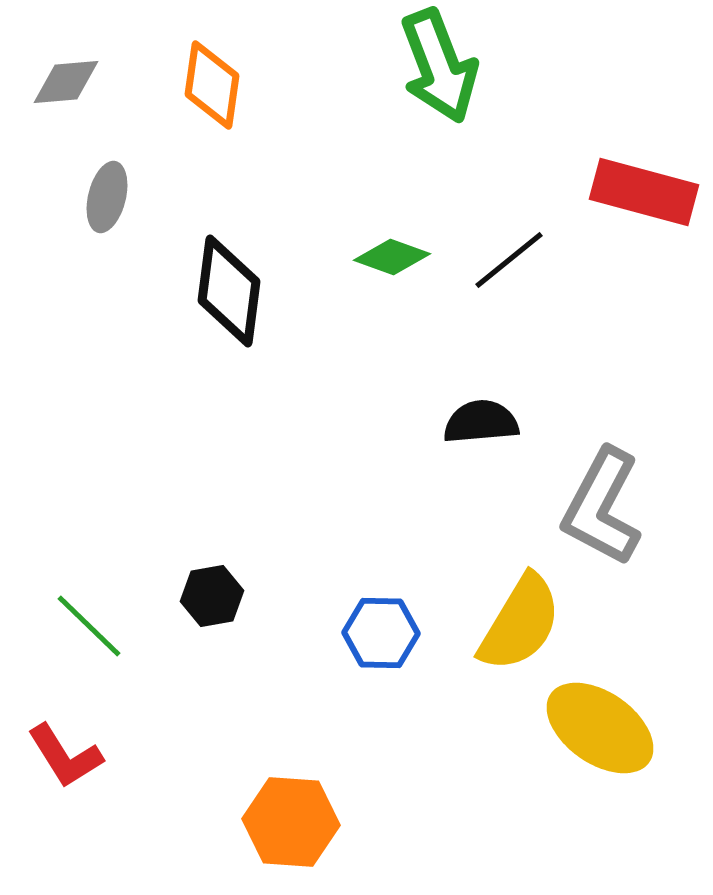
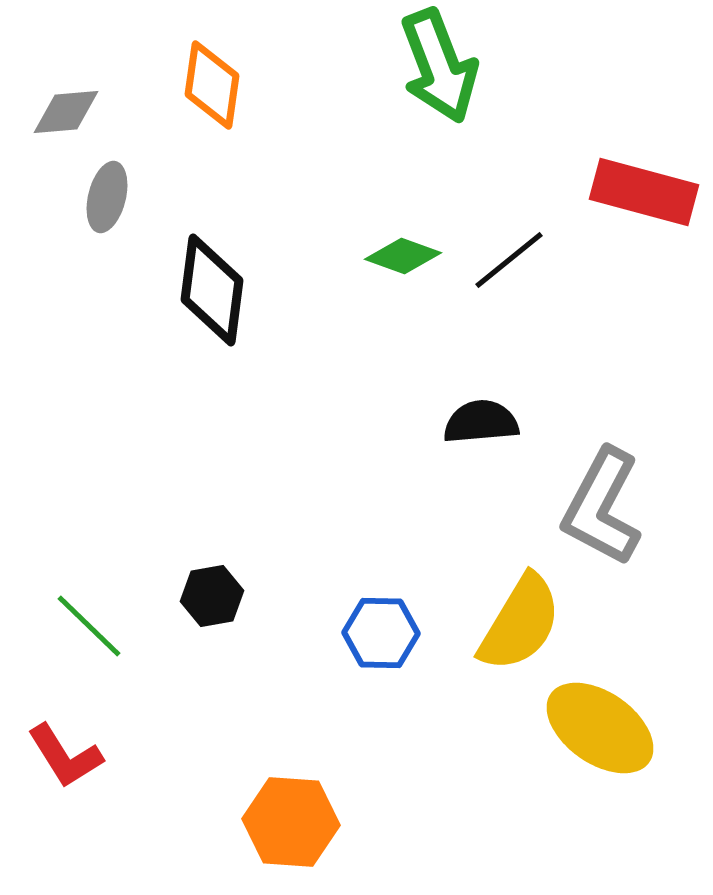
gray diamond: moved 30 px down
green diamond: moved 11 px right, 1 px up
black diamond: moved 17 px left, 1 px up
